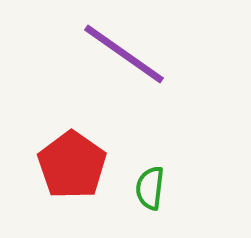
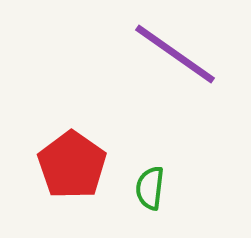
purple line: moved 51 px right
